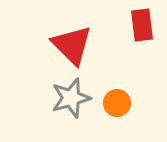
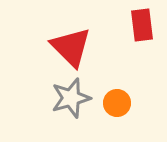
red triangle: moved 1 px left, 2 px down
